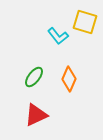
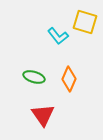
green ellipse: rotated 70 degrees clockwise
red triangle: moved 7 px right; rotated 40 degrees counterclockwise
